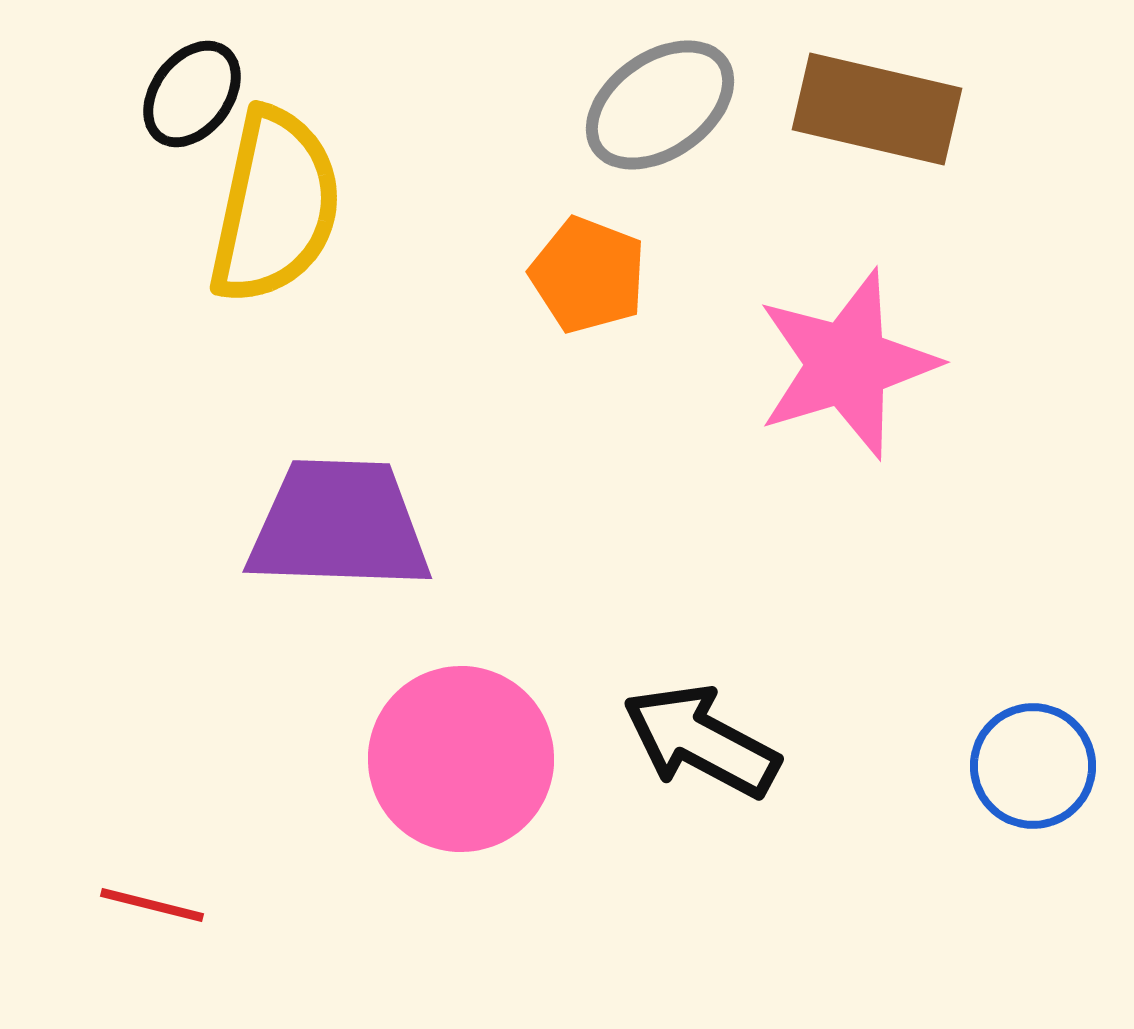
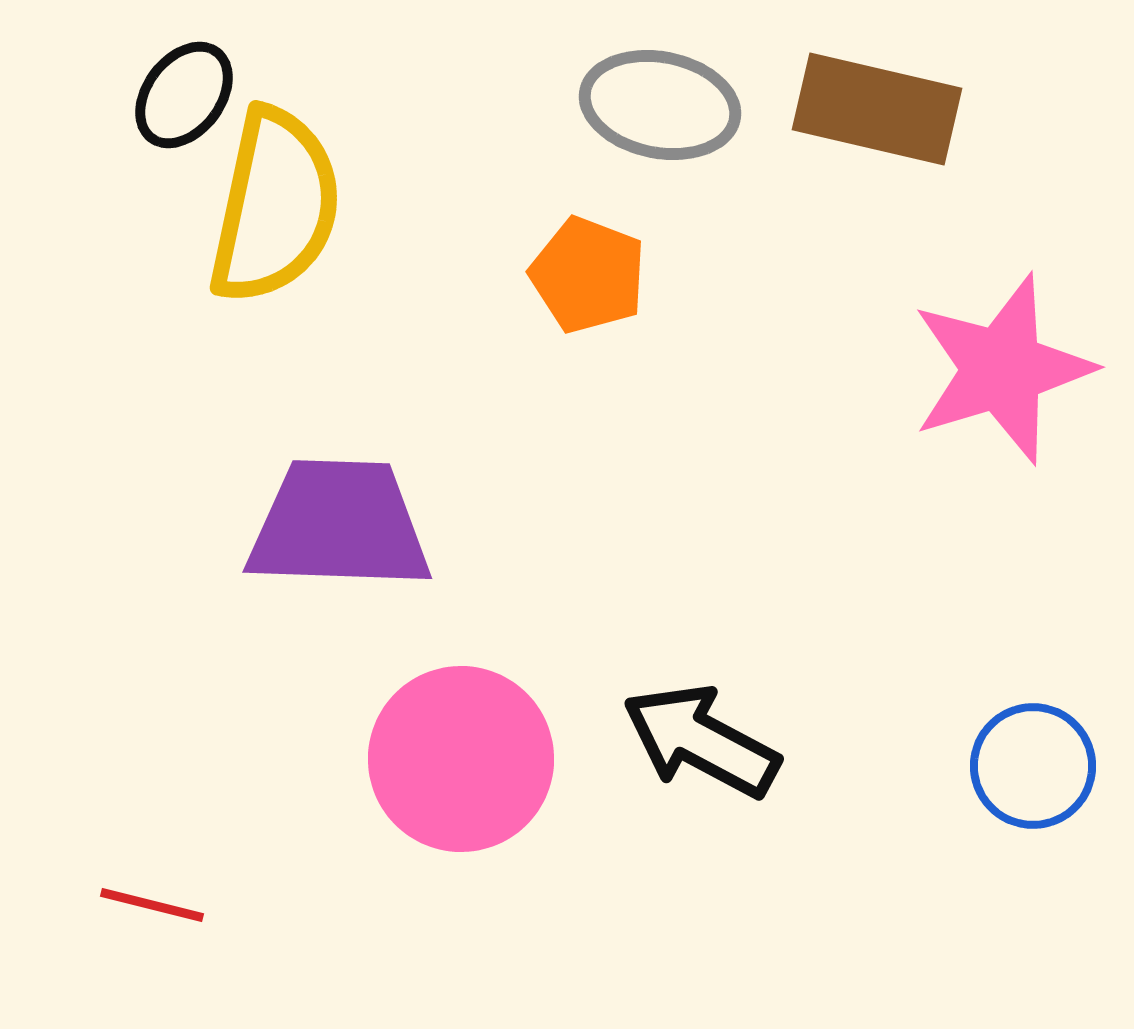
black ellipse: moved 8 px left, 1 px down
gray ellipse: rotated 46 degrees clockwise
pink star: moved 155 px right, 5 px down
